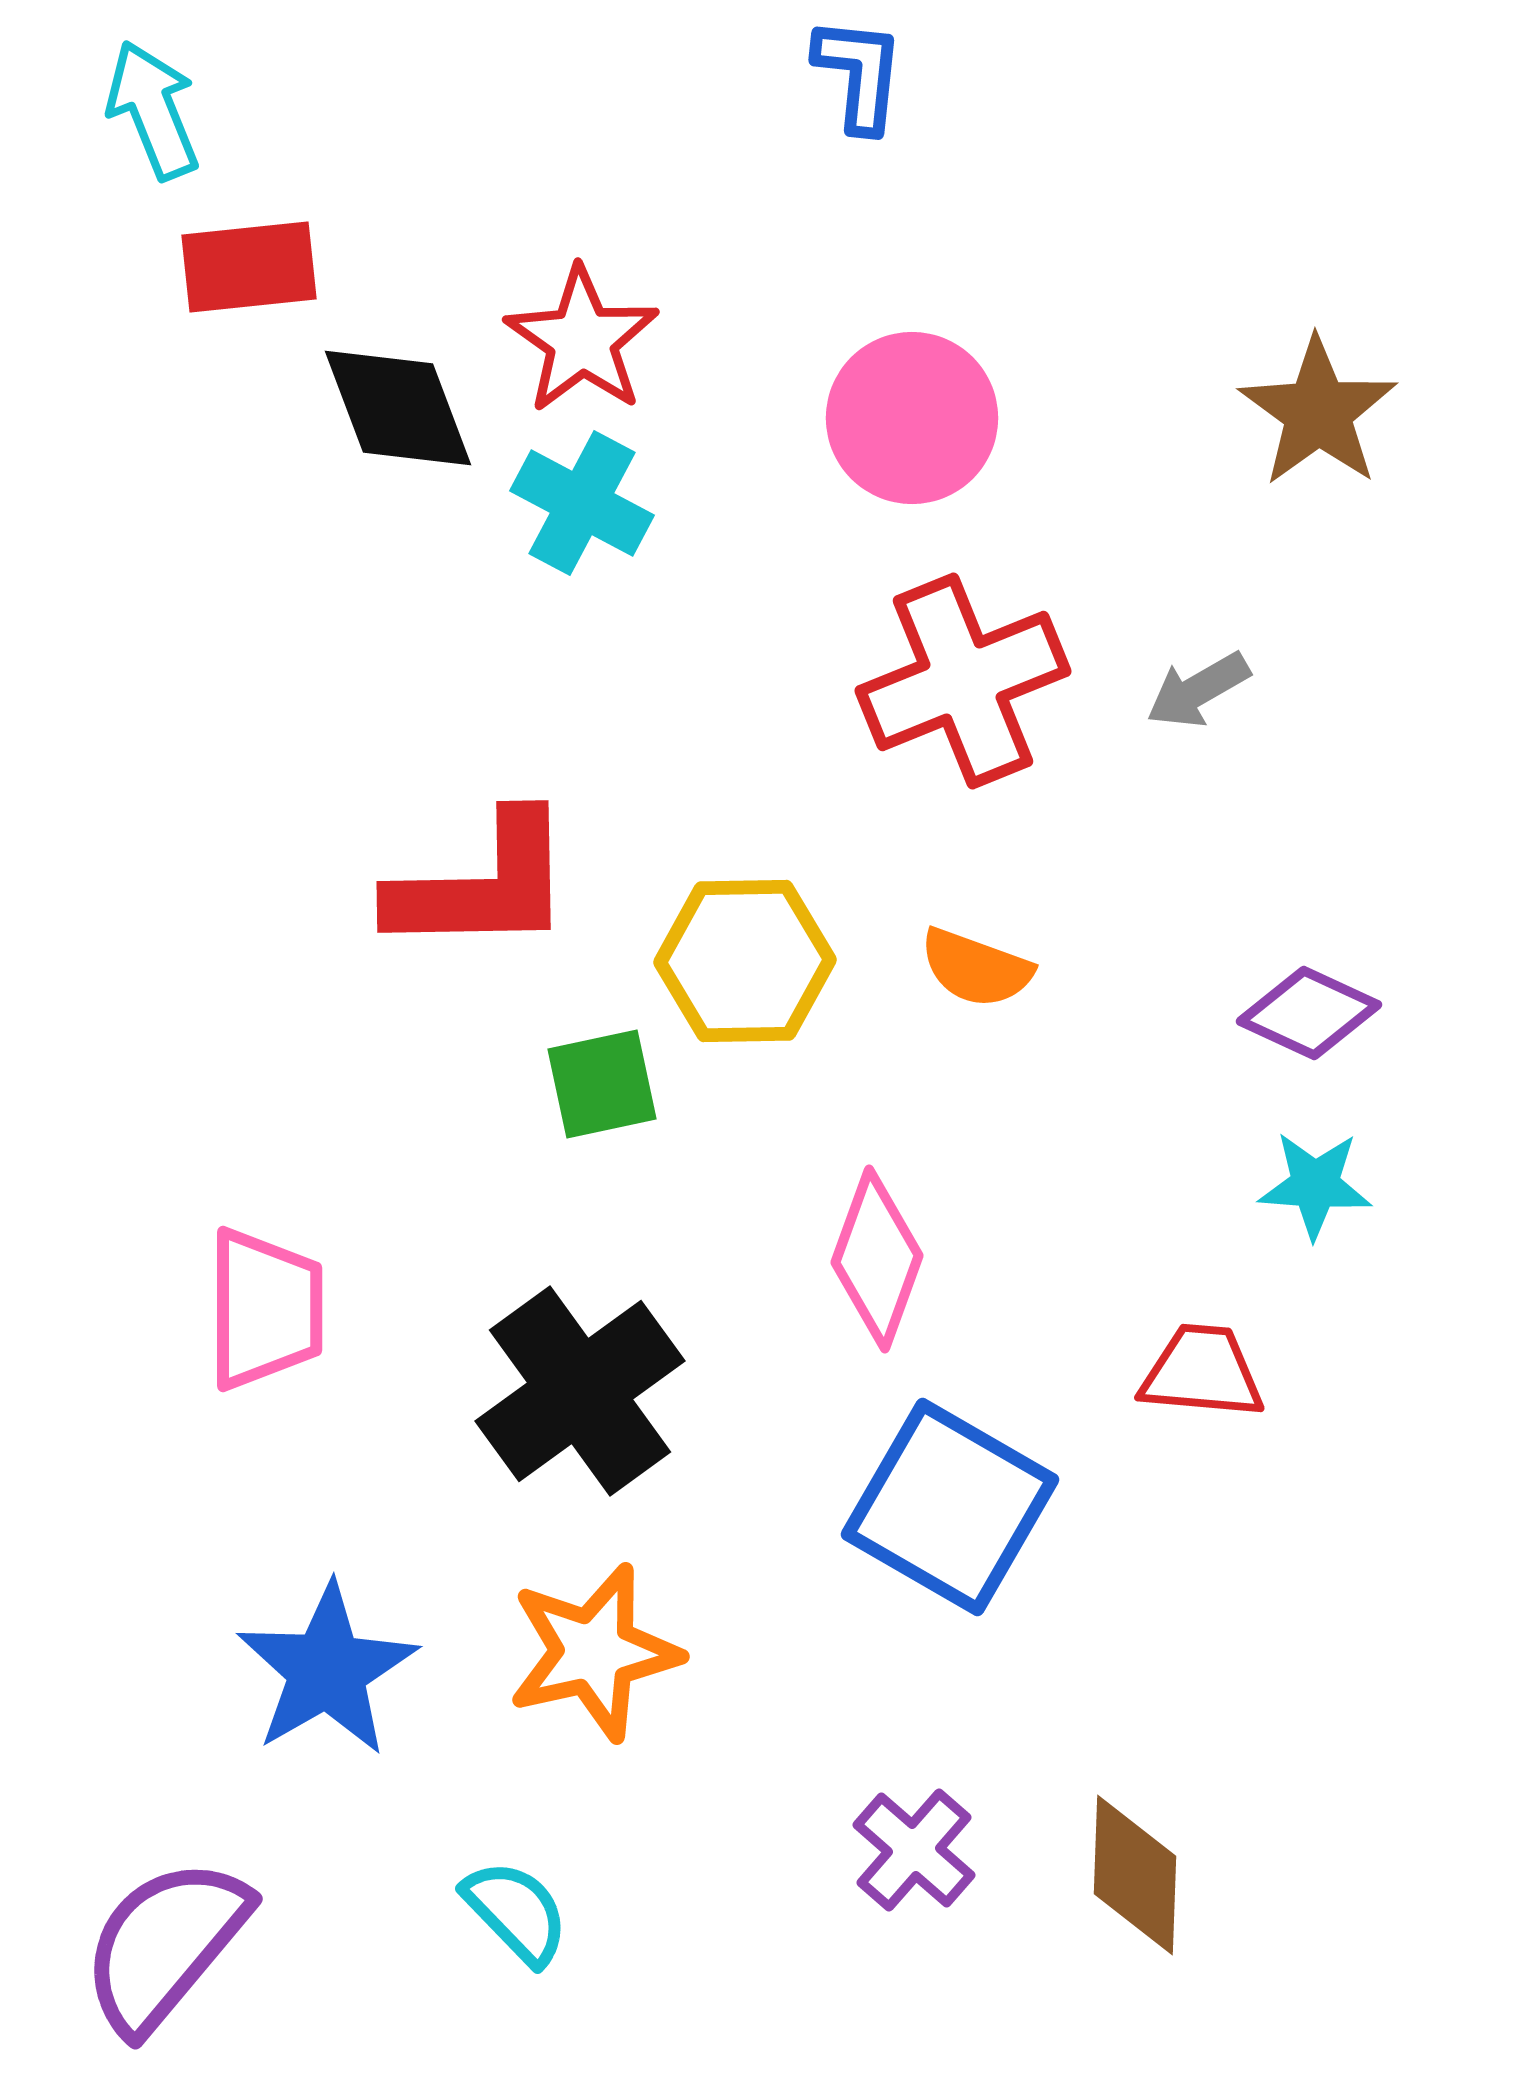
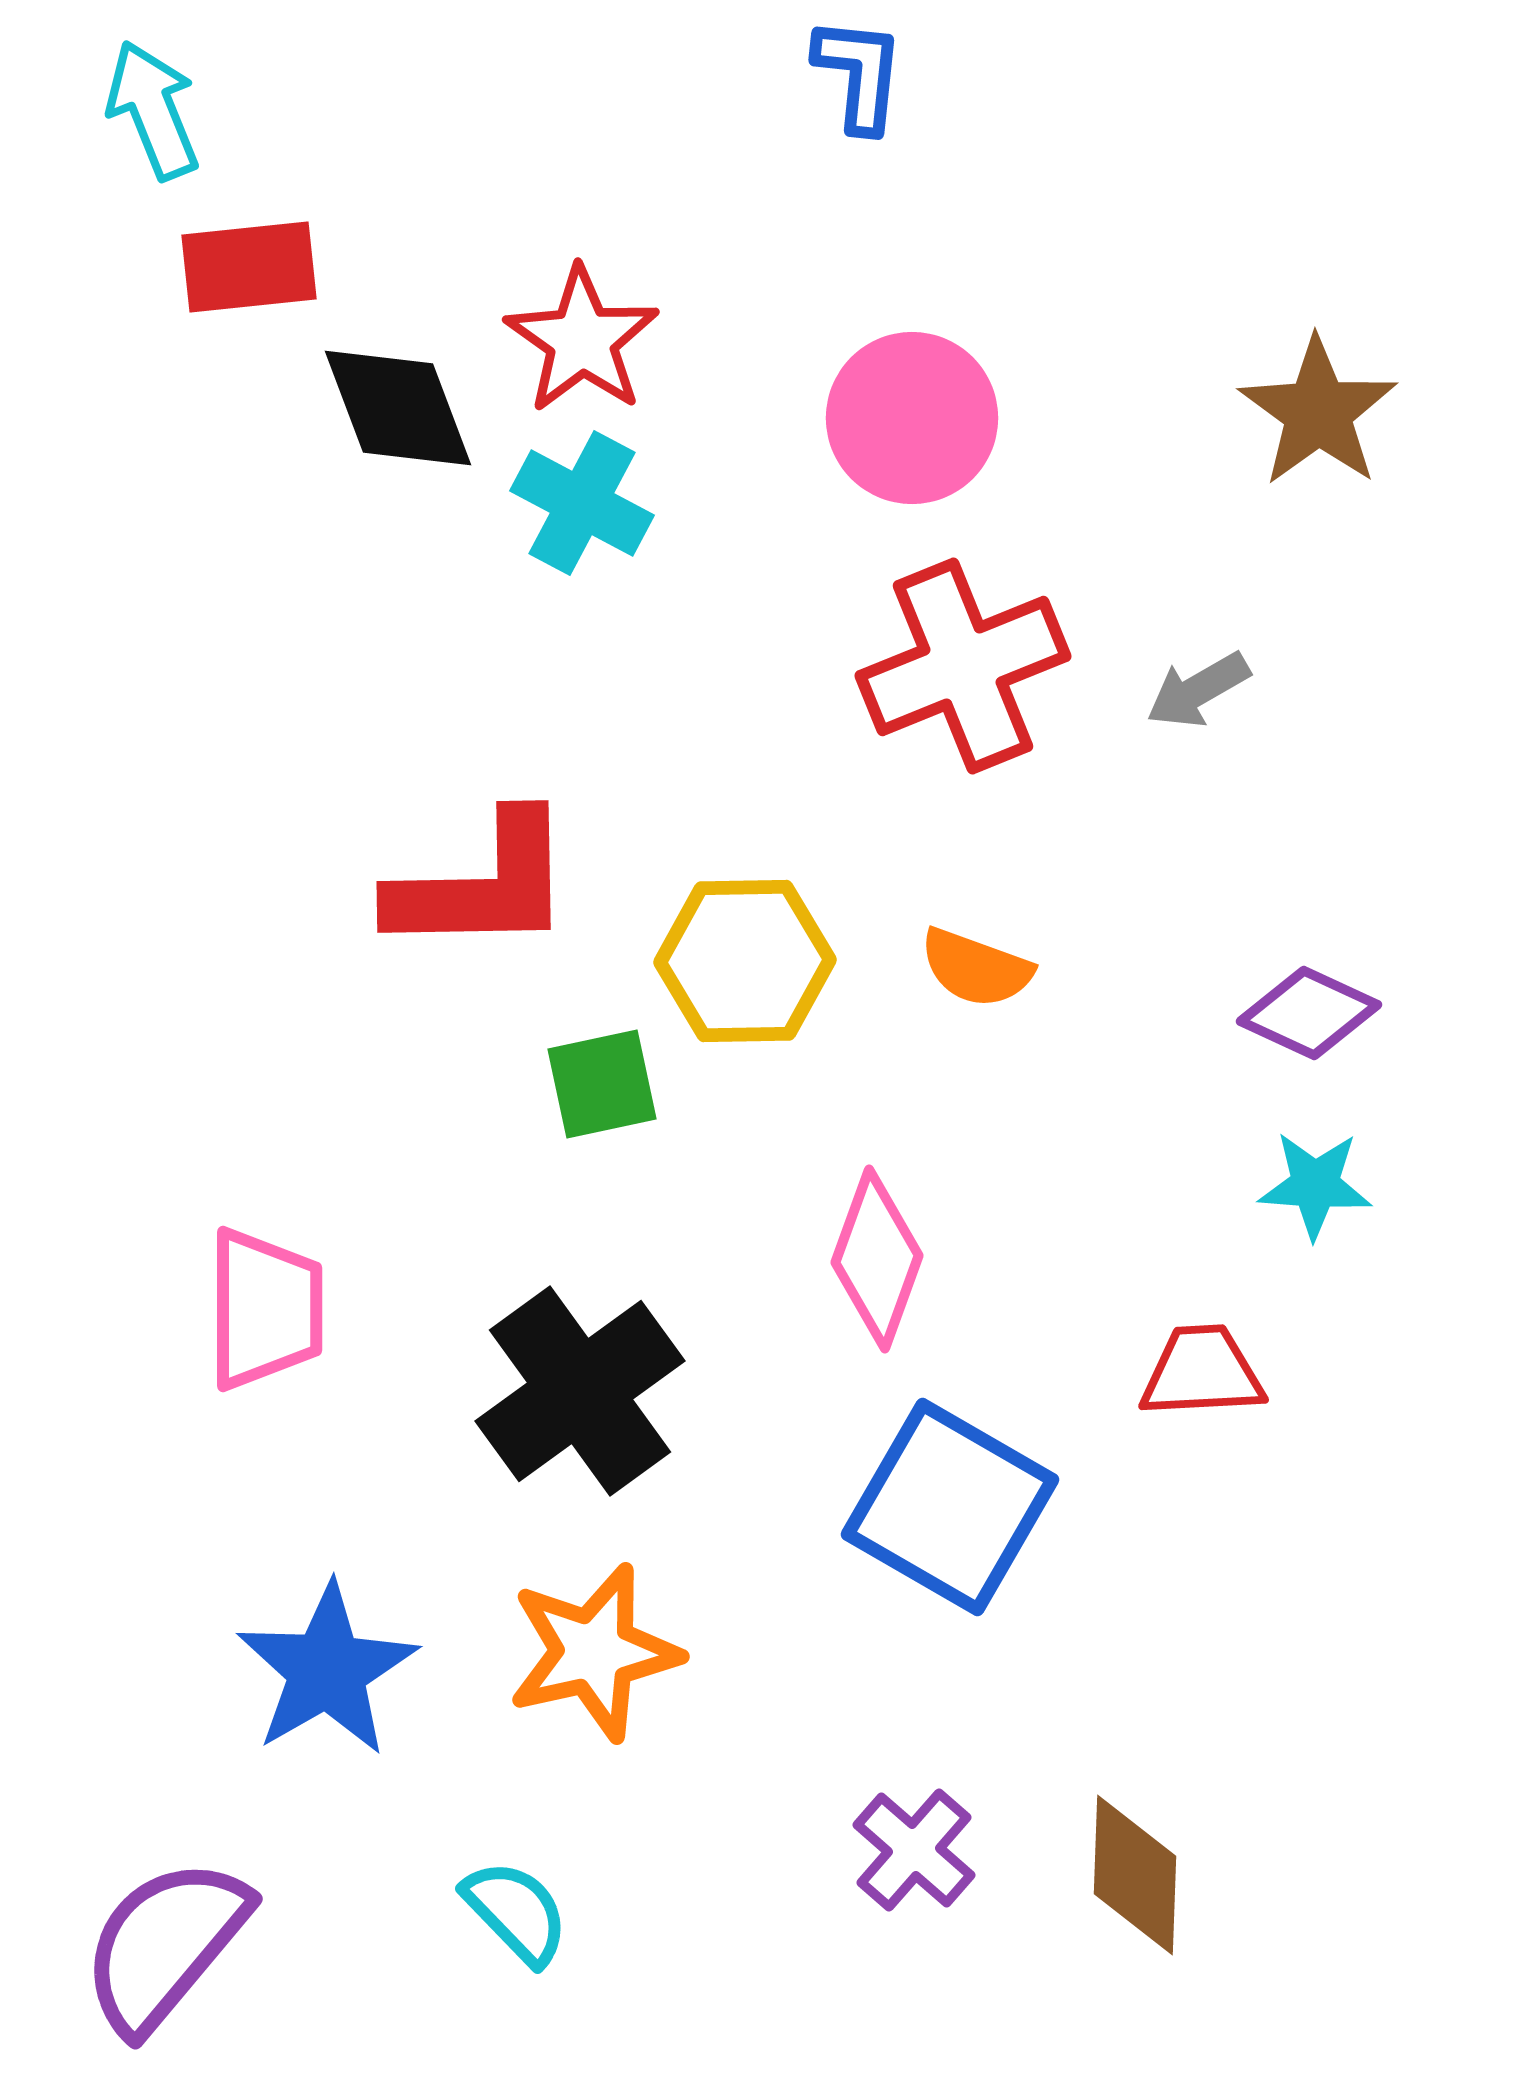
red cross: moved 15 px up
red trapezoid: rotated 8 degrees counterclockwise
